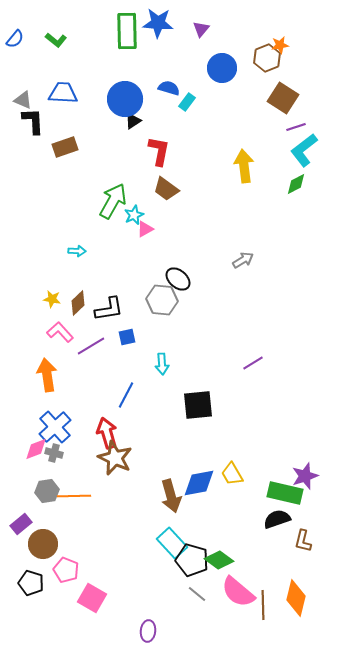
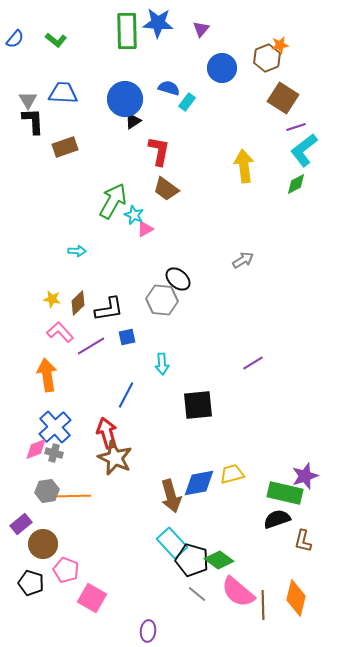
gray triangle at (23, 100): moved 5 px right; rotated 36 degrees clockwise
cyan star at (134, 215): rotated 24 degrees counterclockwise
yellow trapezoid at (232, 474): rotated 105 degrees clockwise
